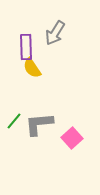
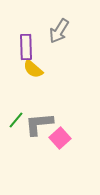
gray arrow: moved 4 px right, 2 px up
yellow semicircle: moved 1 px right, 1 px down; rotated 15 degrees counterclockwise
green line: moved 2 px right, 1 px up
pink square: moved 12 px left
